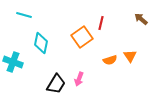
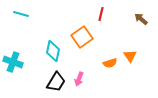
cyan line: moved 3 px left, 1 px up
red line: moved 9 px up
cyan diamond: moved 12 px right, 8 px down
orange semicircle: moved 3 px down
black trapezoid: moved 2 px up
